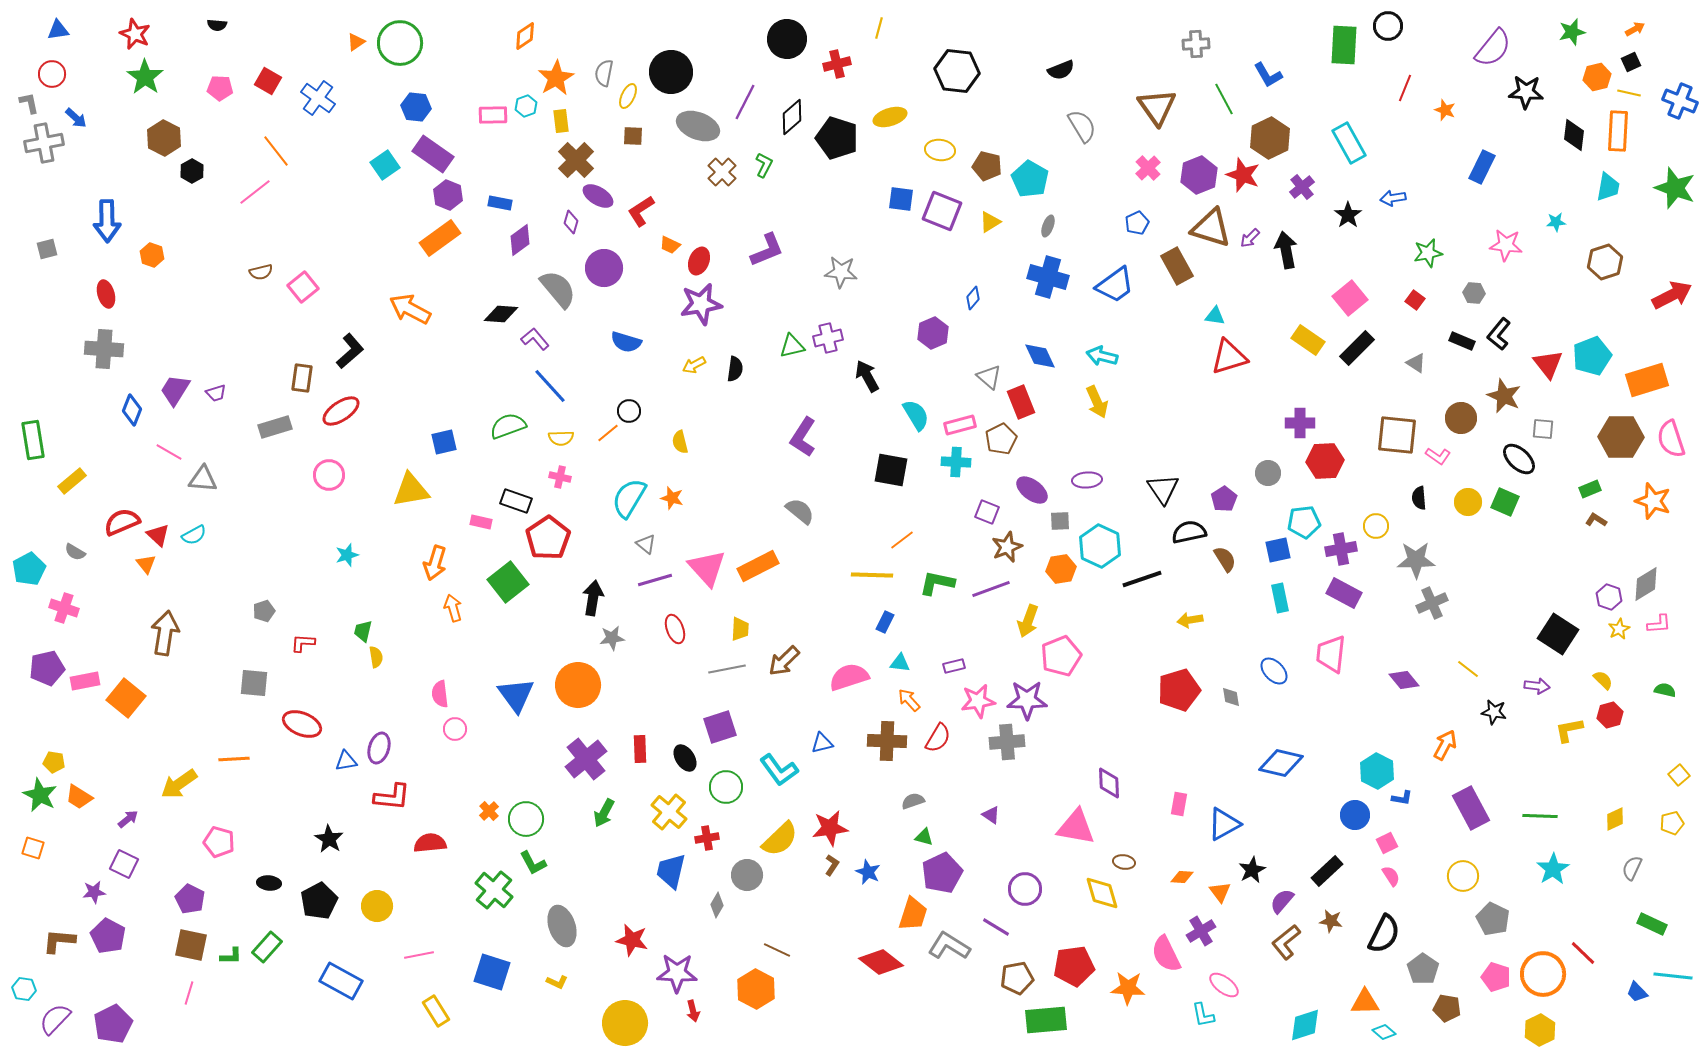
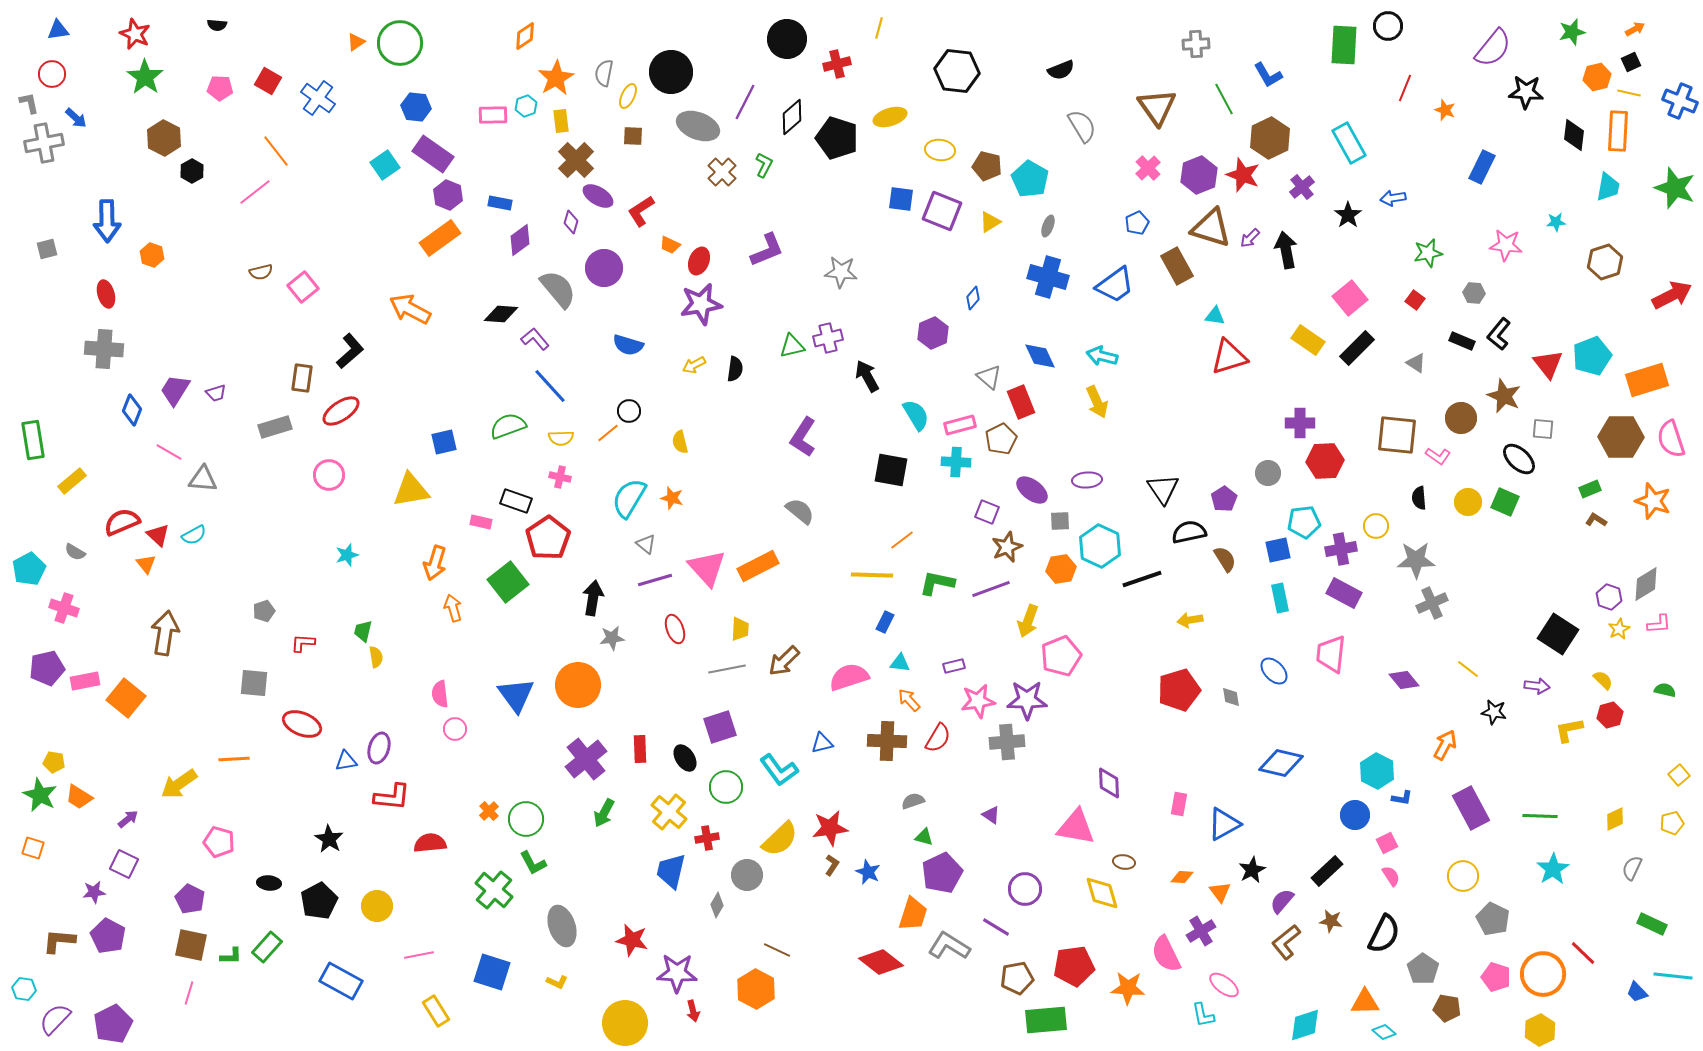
blue semicircle at (626, 342): moved 2 px right, 3 px down
